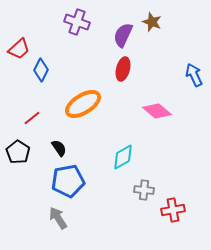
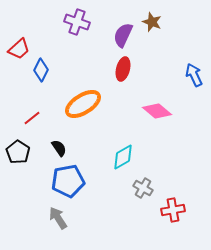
gray cross: moved 1 px left, 2 px up; rotated 24 degrees clockwise
